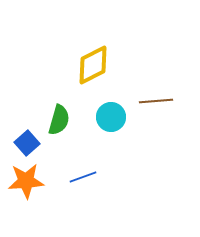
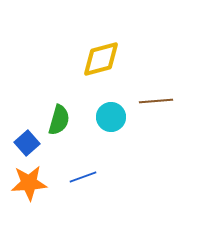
yellow diamond: moved 8 px right, 6 px up; rotated 12 degrees clockwise
orange star: moved 3 px right, 2 px down
